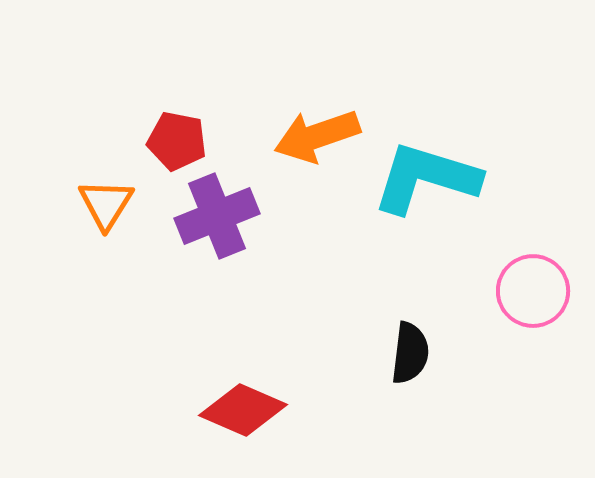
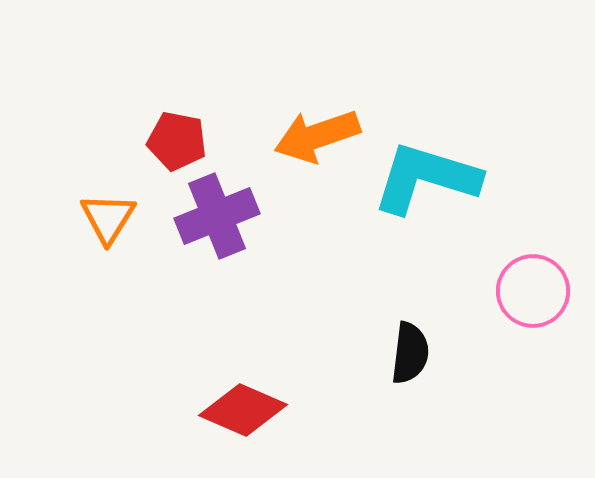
orange triangle: moved 2 px right, 14 px down
